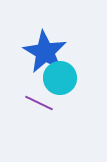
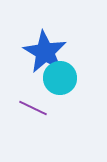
purple line: moved 6 px left, 5 px down
